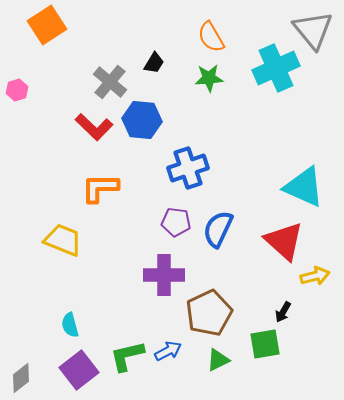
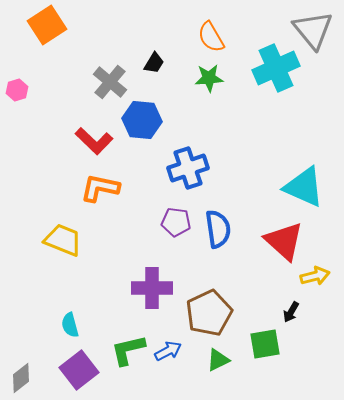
red L-shape: moved 14 px down
orange L-shape: rotated 12 degrees clockwise
blue semicircle: rotated 147 degrees clockwise
purple cross: moved 12 px left, 13 px down
black arrow: moved 8 px right
green L-shape: moved 1 px right, 6 px up
